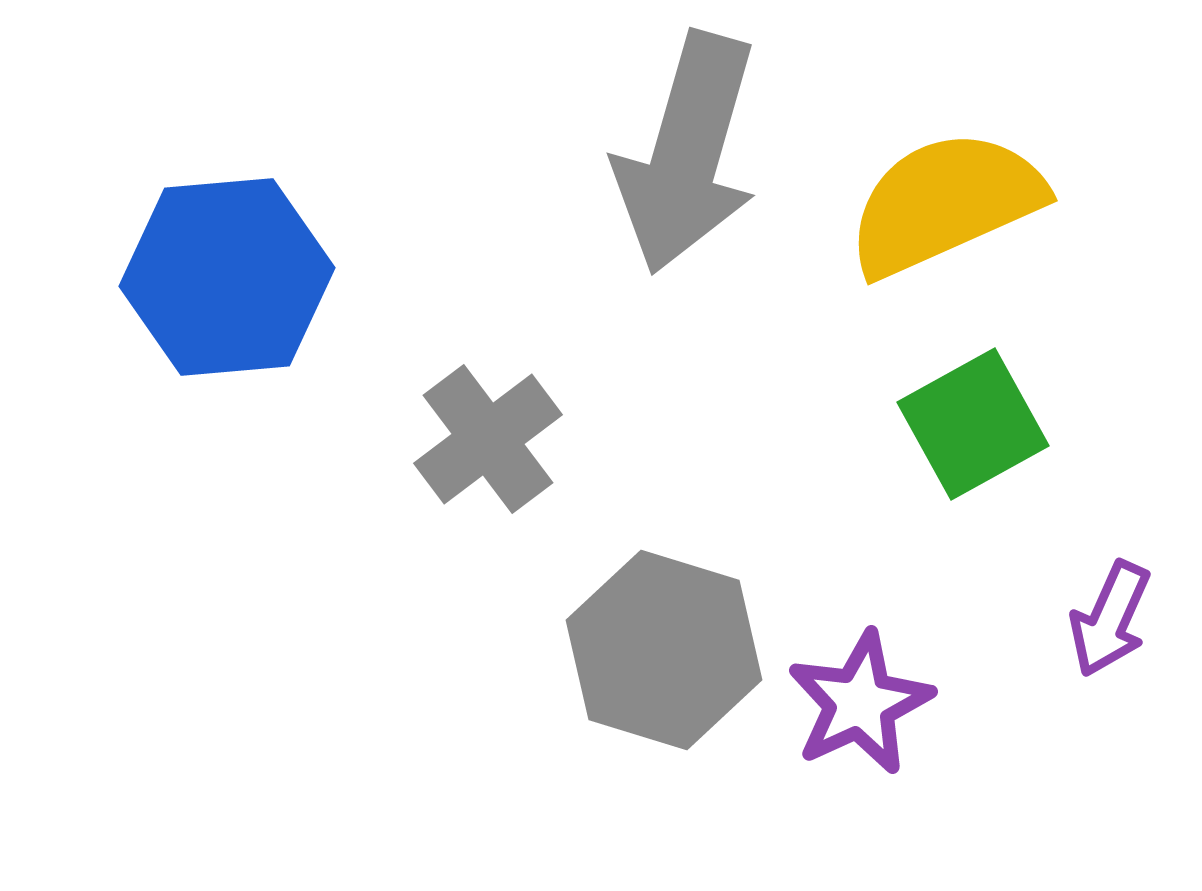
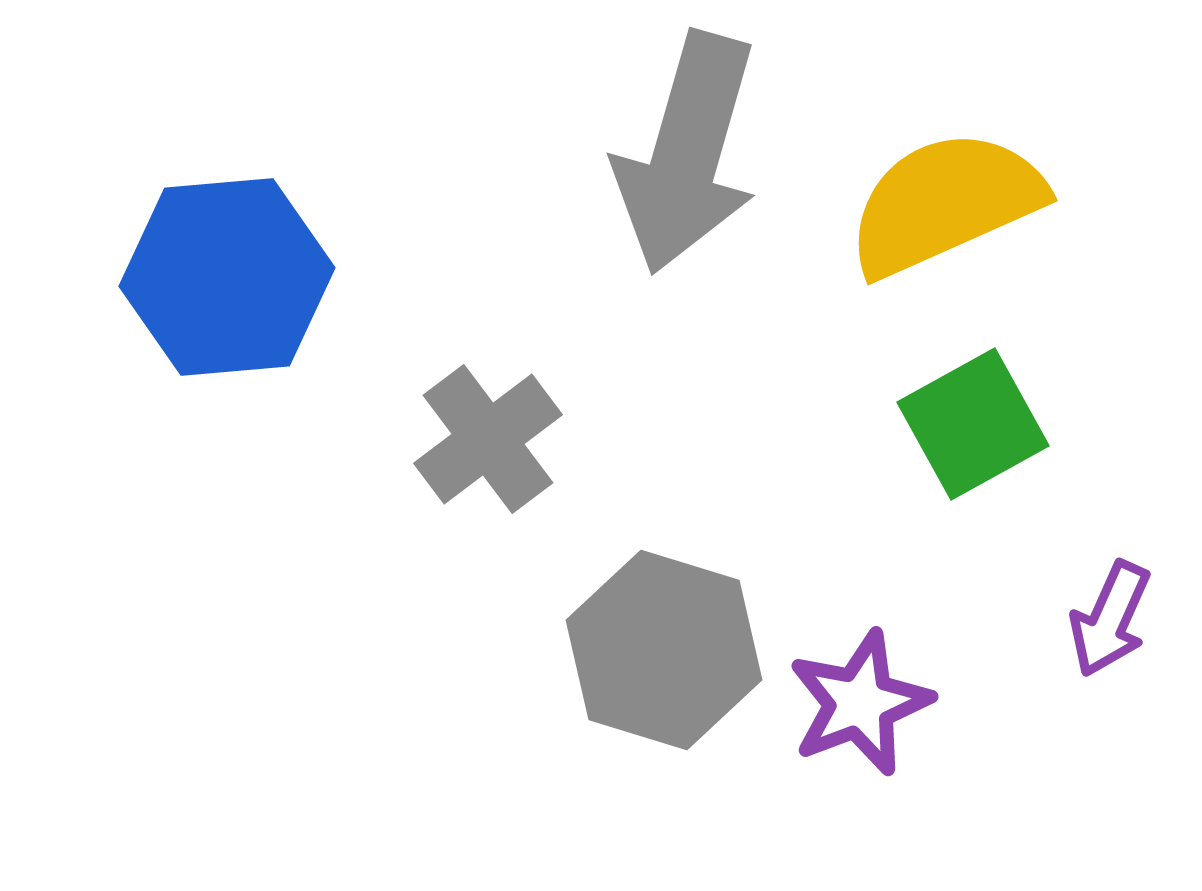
purple star: rotated 4 degrees clockwise
